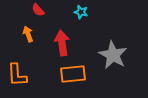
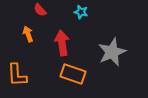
red semicircle: moved 2 px right
gray star: moved 1 px left, 3 px up; rotated 20 degrees clockwise
orange rectangle: rotated 25 degrees clockwise
